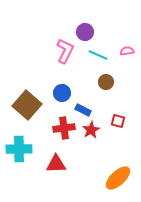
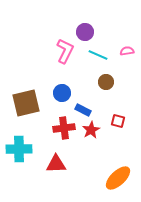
brown square: moved 1 px left, 2 px up; rotated 36 degrees clockwise
